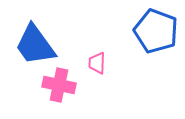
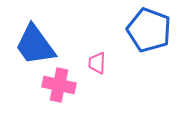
blue pentagon: moved 7 px left, 1 px up
